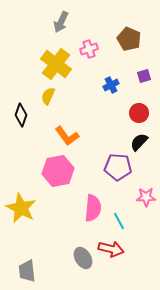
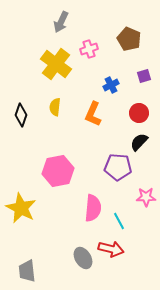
yellow semicircle: moved 7 px right, 11 px down; rotated 18 degrees counterclockwise
orange L-shape: moved 26 px right, 22 px up; rotated 60 degrees clockwise
